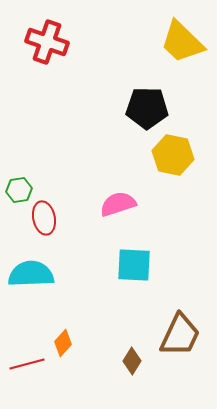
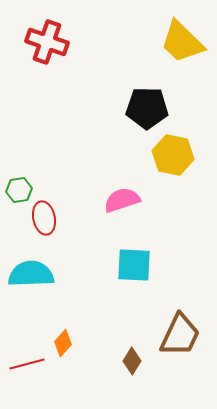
pink semicircle: moved 4 px right, 4 px up
